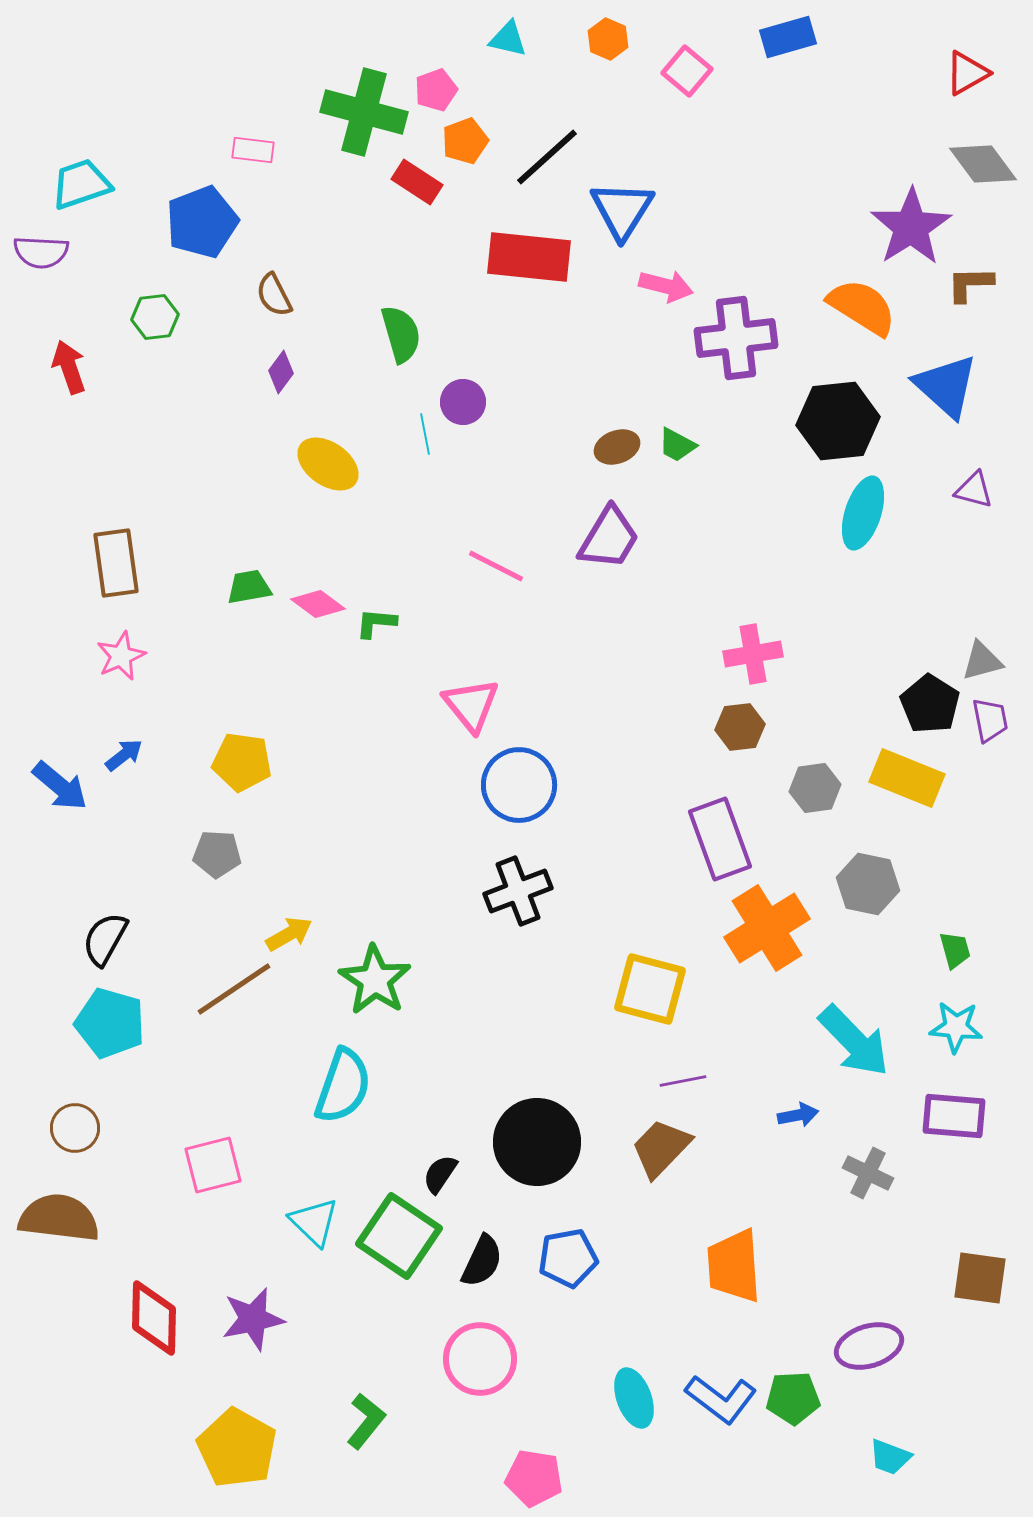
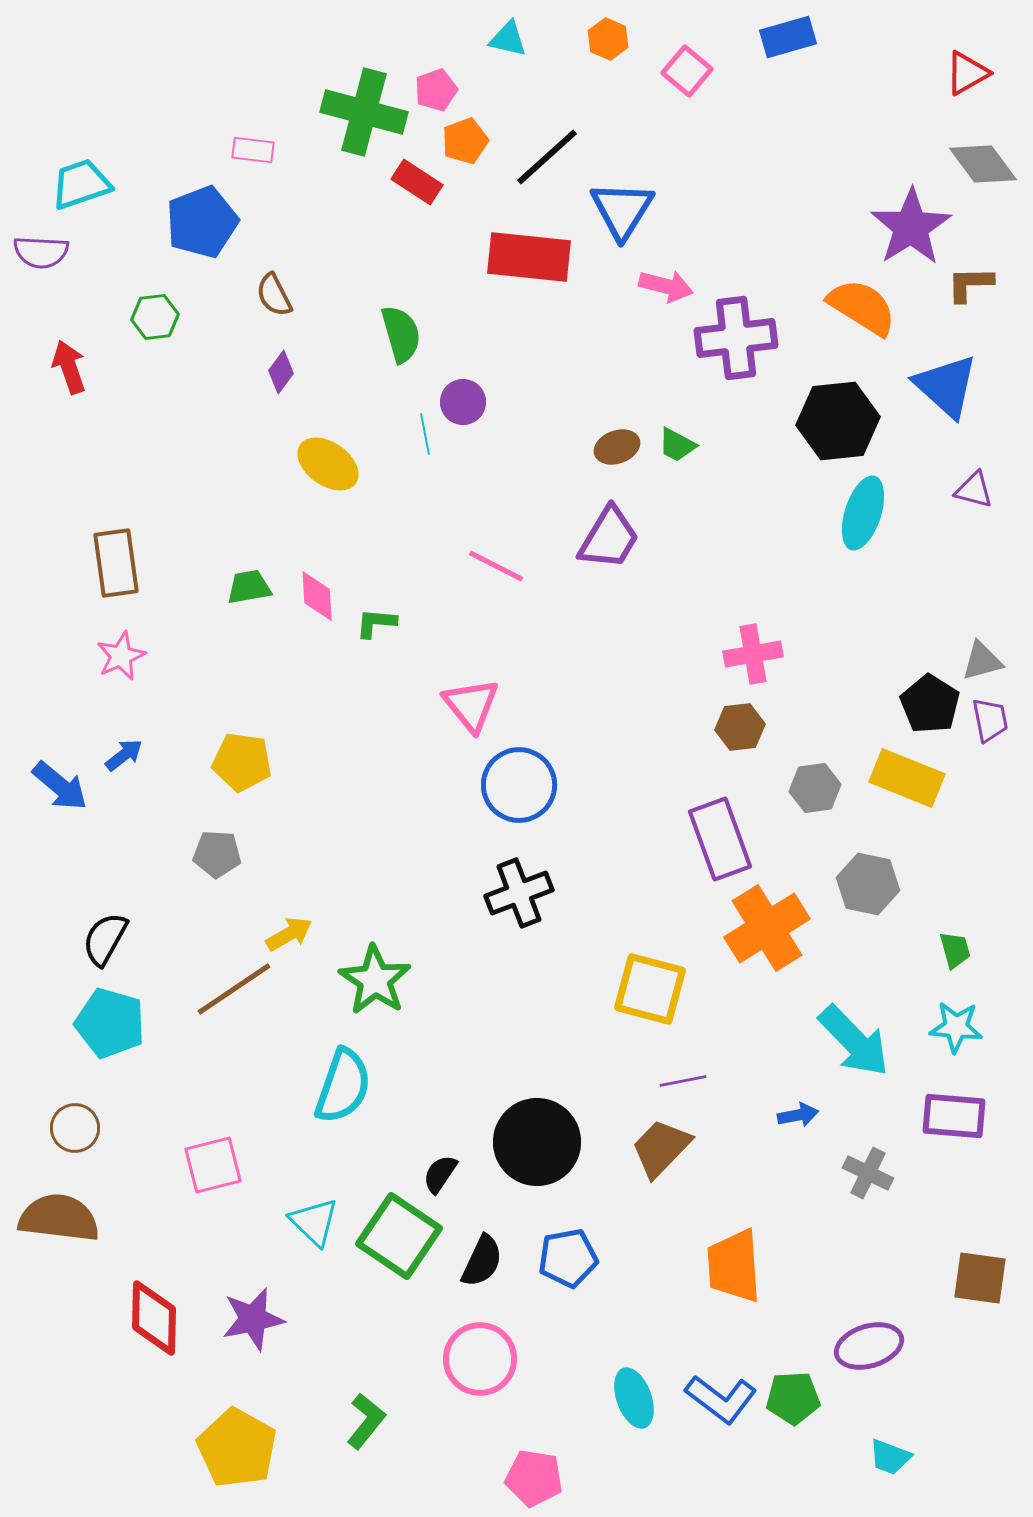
pink diamond at (318, 604): moved 1 px left, 8 px up; rotated 50 degrees clockwise
black cross at (518, 891): moved 1 px right, 2 px down
